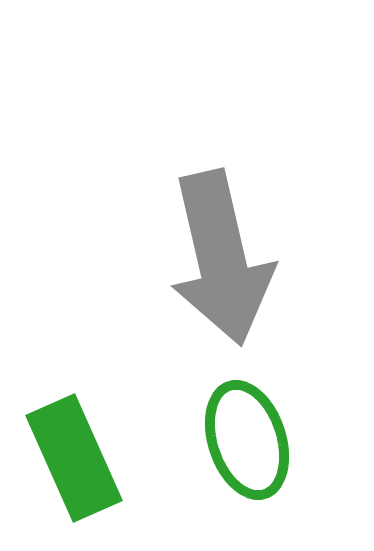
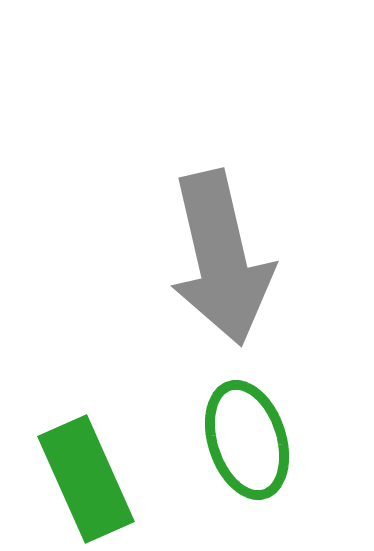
green rectangle: moved 12 px right, 21 px down
